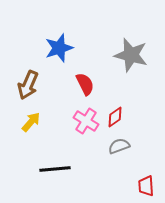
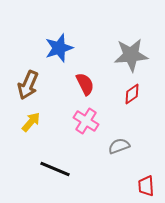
gray star: rotated 20 degrees counterclockwise
red diamond: moved 17 px right, 23 px up
black line: rotated 28 degrees clockwise
